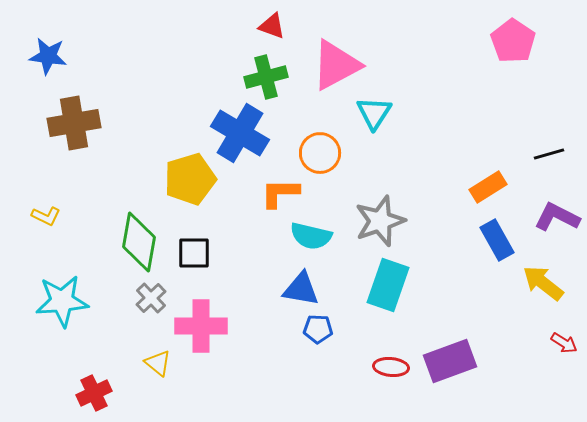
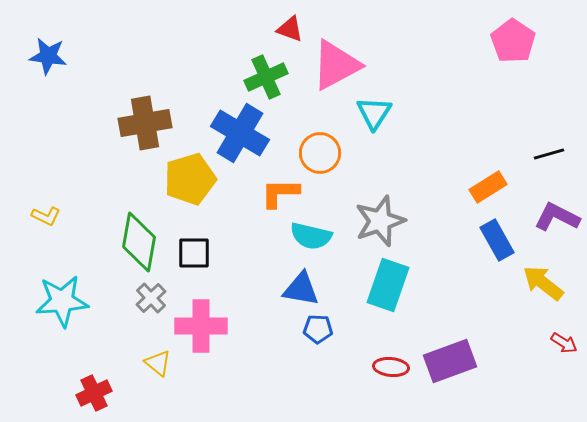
red triangle: moved 18 px right, 3 px down
green cross: rotated 9 degrees counterclockwise
brown cross: moved 71 px right
